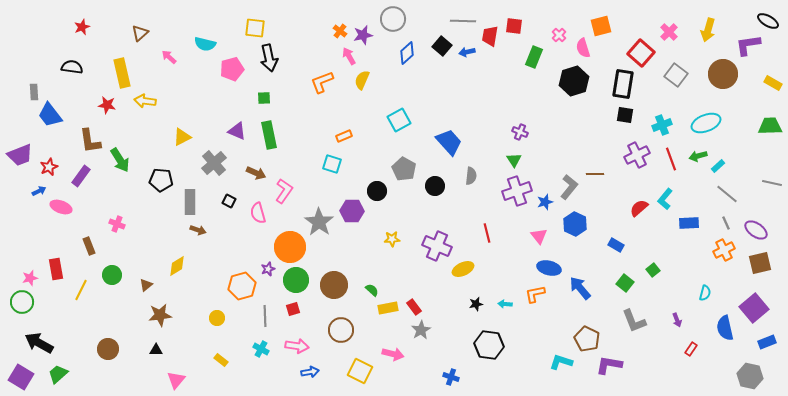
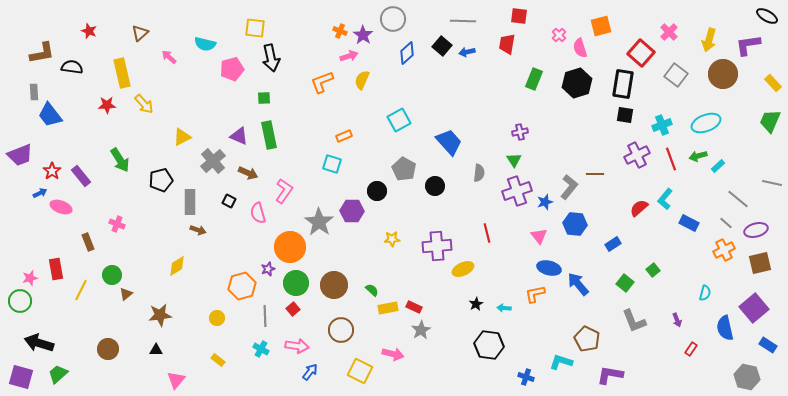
black ellipse at (768, 21): moved 1 px left, 5 px up
red square at (514, 26): moved 5 px right, 10 px up
red star at (82, 27): moved 7 px right, 4 px down; rotated 28 degrees counterclockwise
yellow arrow at (708, 30): moved 1 px right, 10 px down
orange cross at (340, 31): rotated 16 degrees counterclockwise
purple star at (363, 35): rotated 24 degrees counterclockwise
red trapezoid at (490, 36): moved 17 px right, 8 px down
pink semicircle at (583, 48): moved 3 px left
pink arrow at (349, 56): rotated 102 degrees clockwise
green rectangle at (534, 57): moved 22 px down
black arrow at (269, 58): moved 2 px right
black hexagon at (574, 81): moved 3 px right, 2 px down
yellow rectangle at (773, 83): rotated 18 degrees clockwise
yellow arrow at (145, 101): moved 1 px left, 3 px down; rotated 140 degrees counterclockwise
red star at (107, 105): rotated 12 degrees counterclockwise
green trapezoid at (770, 126): moved 5 px up; rotated 65 degrees counterclockwise
purple triangle at (237, 131): moved 2 px right, 5 px down
purple cross at (520, 132): rotated 35 degrees counterclockwise
brown L-shape at (90, 141): moved 48 px left, 88 px up; rotated 92 degrees counterclockwise
gray cross at (214, 163): moved 1 px left, 2 px up
red star at (49, 167): moved 3 px right, 4 px down; rotated 12 degrees counterclockwise
brown arrow at (256, 173): moved 8 px left
purple rectangle at (81, 176): rotated 75 degrees counterclockwise
gray semicircle at (471, 176): moved 8 px right, 3 px up
black pentagon at (161, 180): rotated 20 degrees counterclockwise
blue arrow at (39, 191): moved 1 px right, 2 px down
gray line at (727, 194): moved 11 px right, 5 px down
blue rectangle at (689, 223): rotated 30 degrees clockwise
gray line at (726, 223): rotated 24 degrees counterclockwise
blue hexagon at (575, 224): rotated 20 degrees counterclockwise
purple ellipse at (756, 230): rotated 50 degrees counterclockwise
blue rectangle at (616, 245): moved 3 px left, 1 px up; rotated 63 degrees counterclockwise
brown rectangle at (89, 246): moved 1 px left, 4 px up
purple cross at (437, 246): rotated 28 degrees counterclockwise
green circle at (296, 280): moved 3 px down
brown triangle at (146, 285): moved 20 px left, 9 px down
blue arrow at (580, 288): moved 2 px left, 4 px up
green circle at (22, 302): moved 2 px left, 1 px up
black star at (476, 304): rotated 16 degrees counterclockwise
cyan arrow at (505, 304): moved 1 px left, 4 px down
red rectangle at (414, 307): rotated 28 degrees counterclockwise
red square at (293, 309): rotated 24 degrees counterclockwise
blue rectangle at (767, 342): moved 1 px right, 3 px down; rotated 54 degrees clockwise
black arrow at (39, 343): rotated 12 degrees counterclockwise
yellow rectangle at (221, 360): moved 3 px left
purple L-shape at (609, 365): moved 1 px right, 10 px down
blue arrow at (310, 372): rotated 42 degrees counterclockwise
gray hexagon at (750, 376): moved 3 px left, 1 px down
purple square at (21, 377): rotated 15 degrees counterclockwise
blue cross at (451, 377): moved 75 px right
